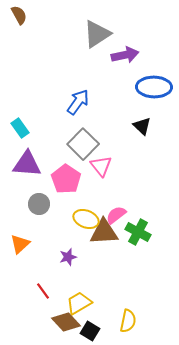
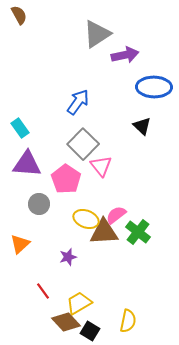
green cross: rotated 10 degrees clockwise
